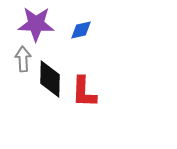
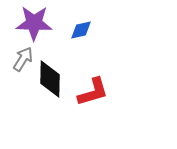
purple star: moved 2 px left, 1 px up
gray arrow: rotated 35 degrees clockwise
red L-shape: moved 9 px right; rotated 108 degrees counterclockwise
